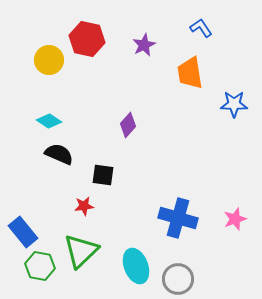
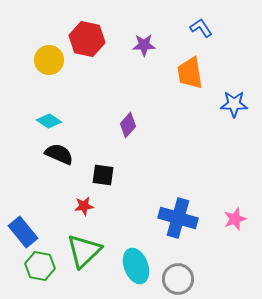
purple star: rotated 25 degrees clockwise
green triangle: moved 3 px right
